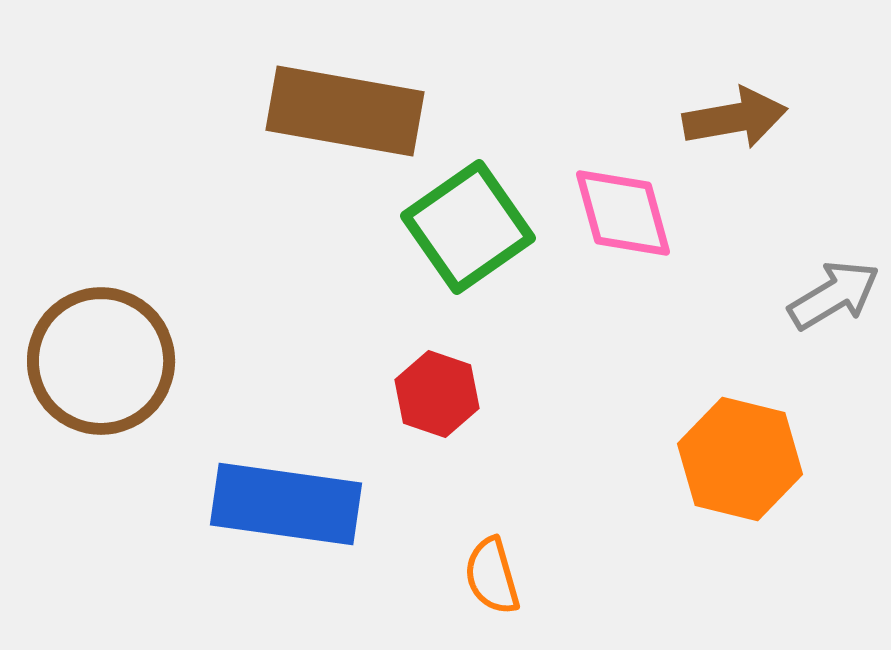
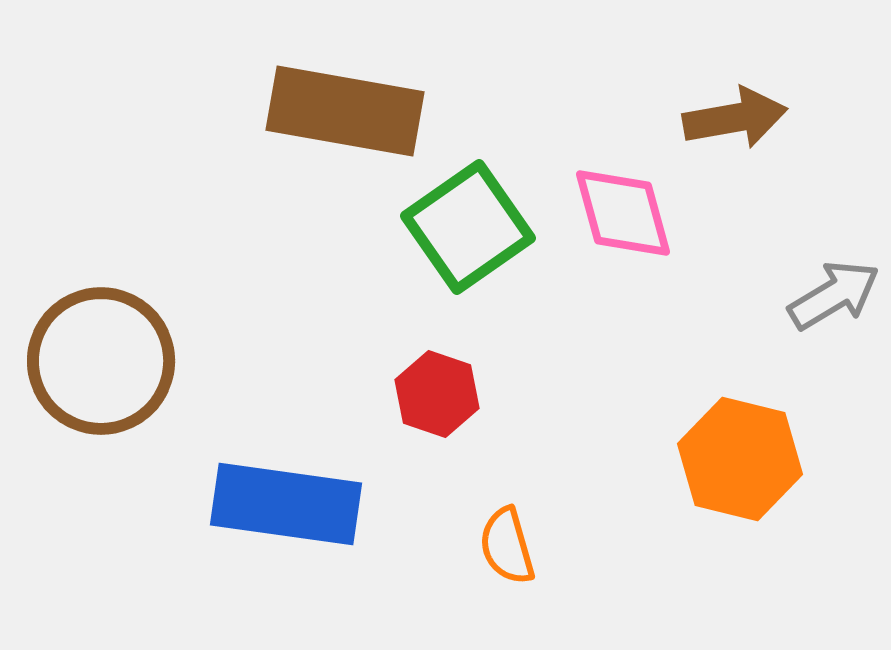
orange semicircle: moved 15 px right, 30 px up
